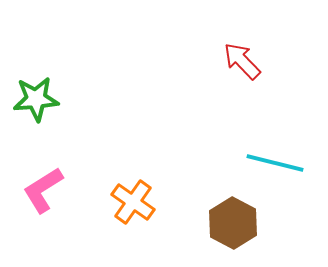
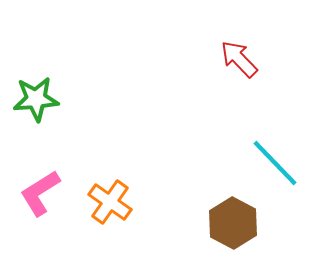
red arrow: moved 3 px left, 2 px up
cyan line: rotated 32 degrees clockwise
pink L-shape: moved 3 px left, 3 px down
orange cross: moved 23 px left
